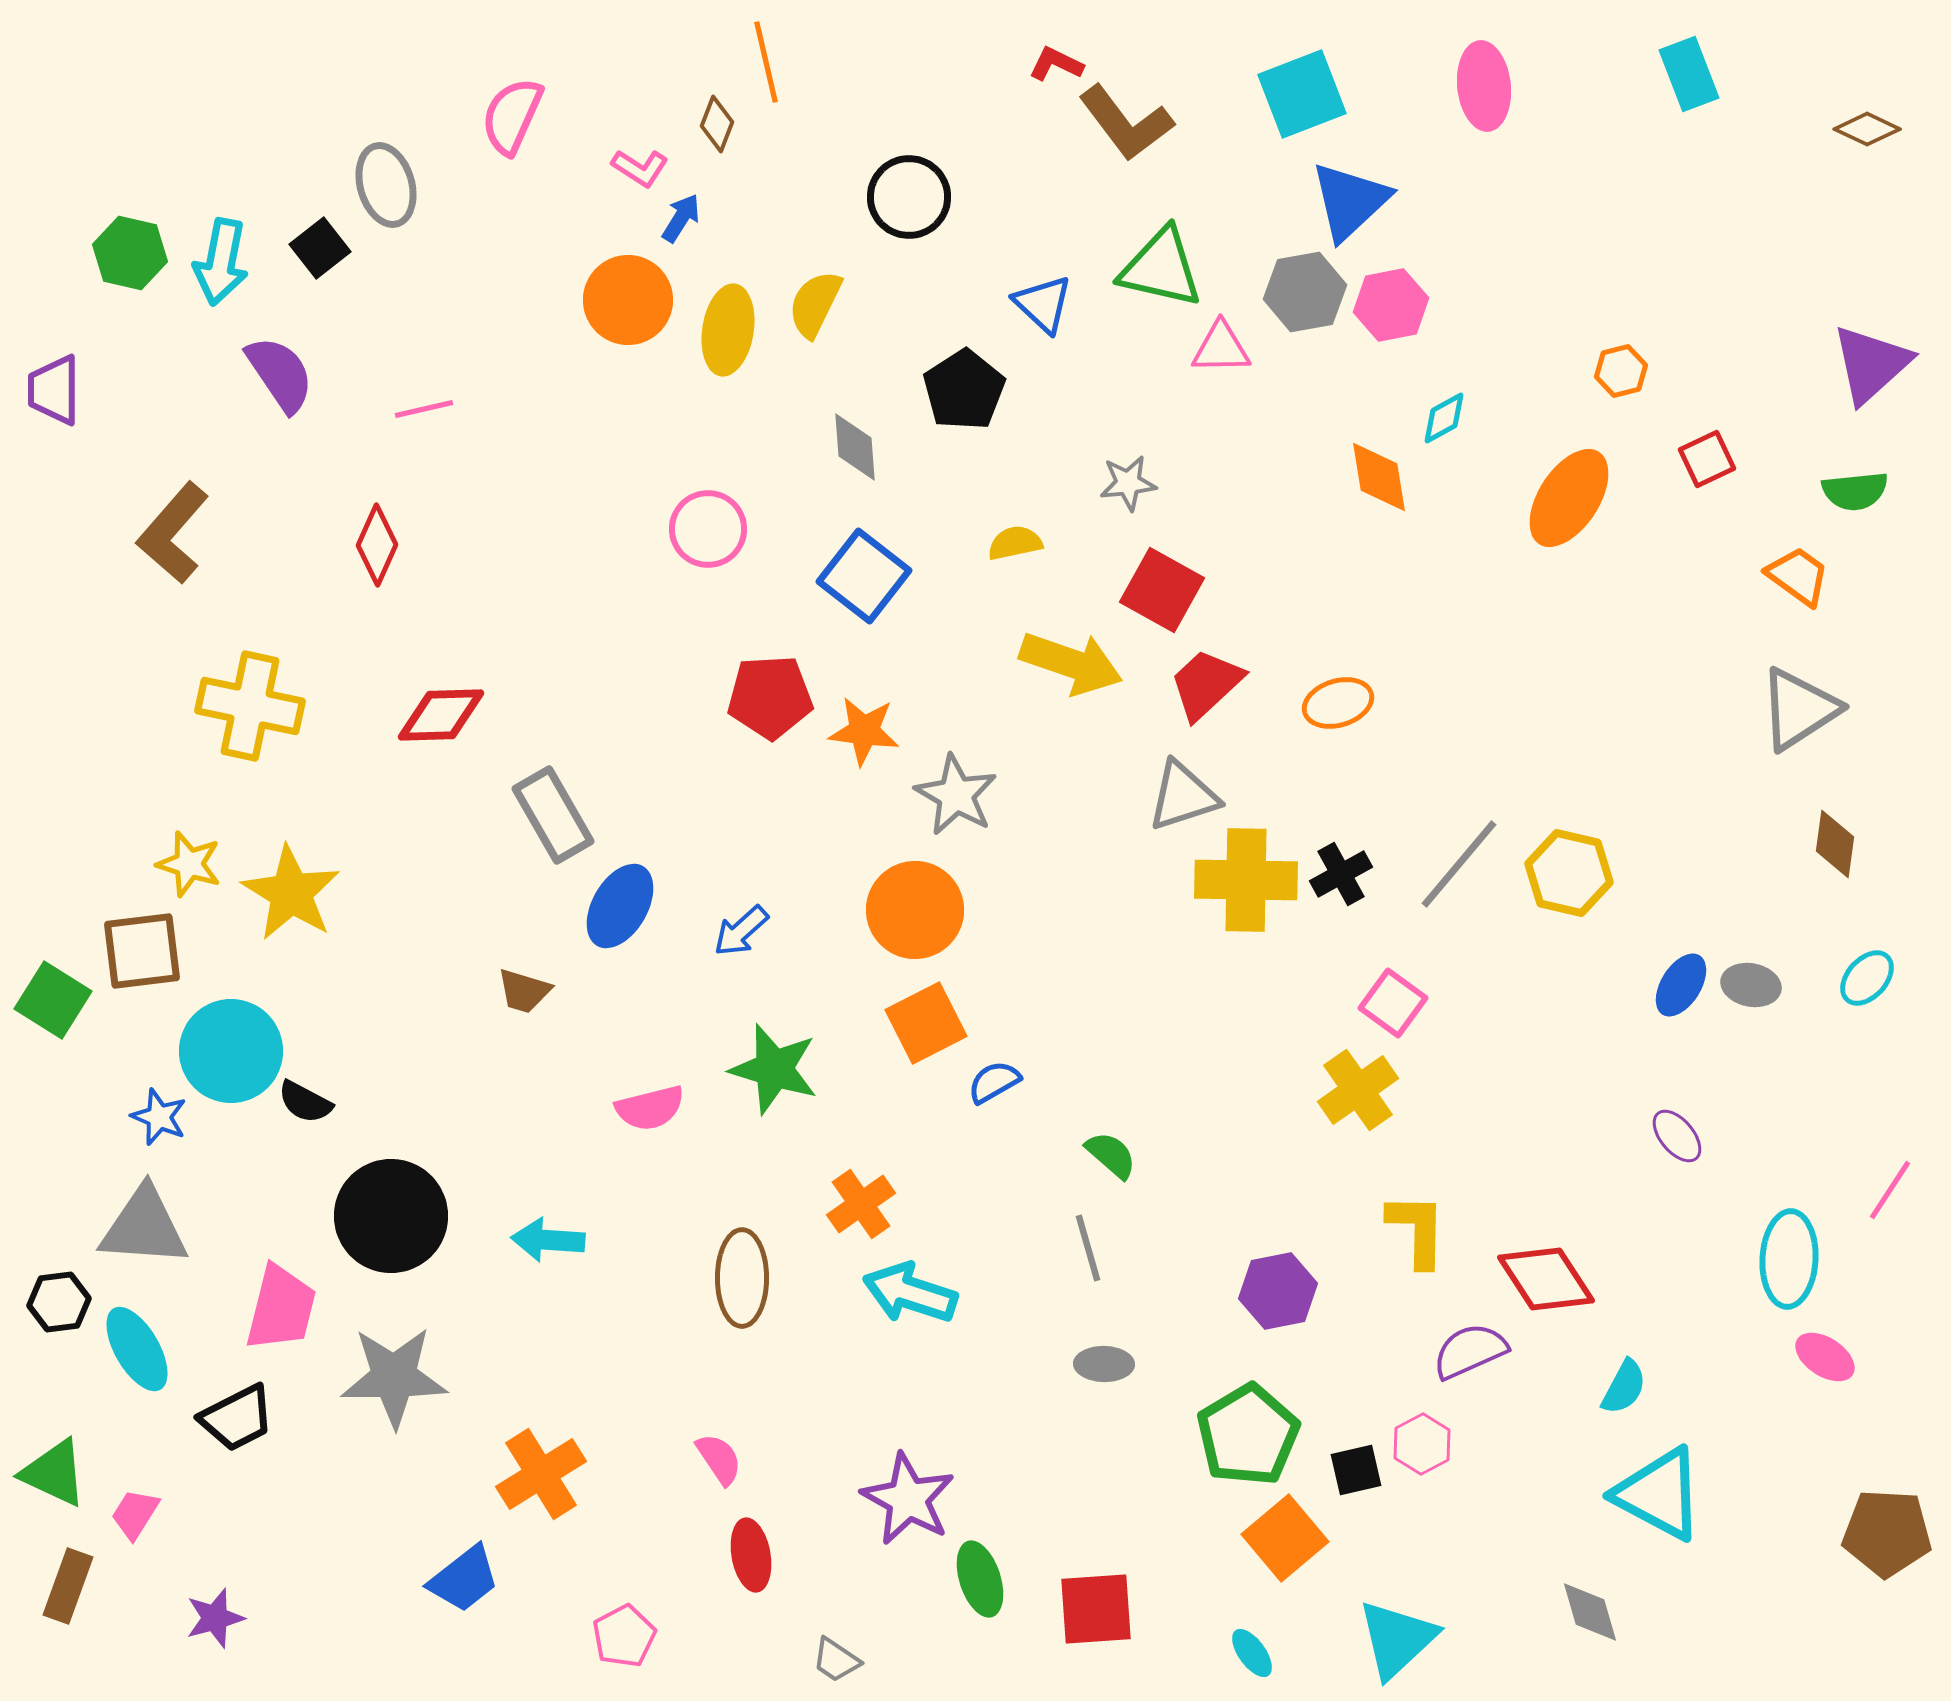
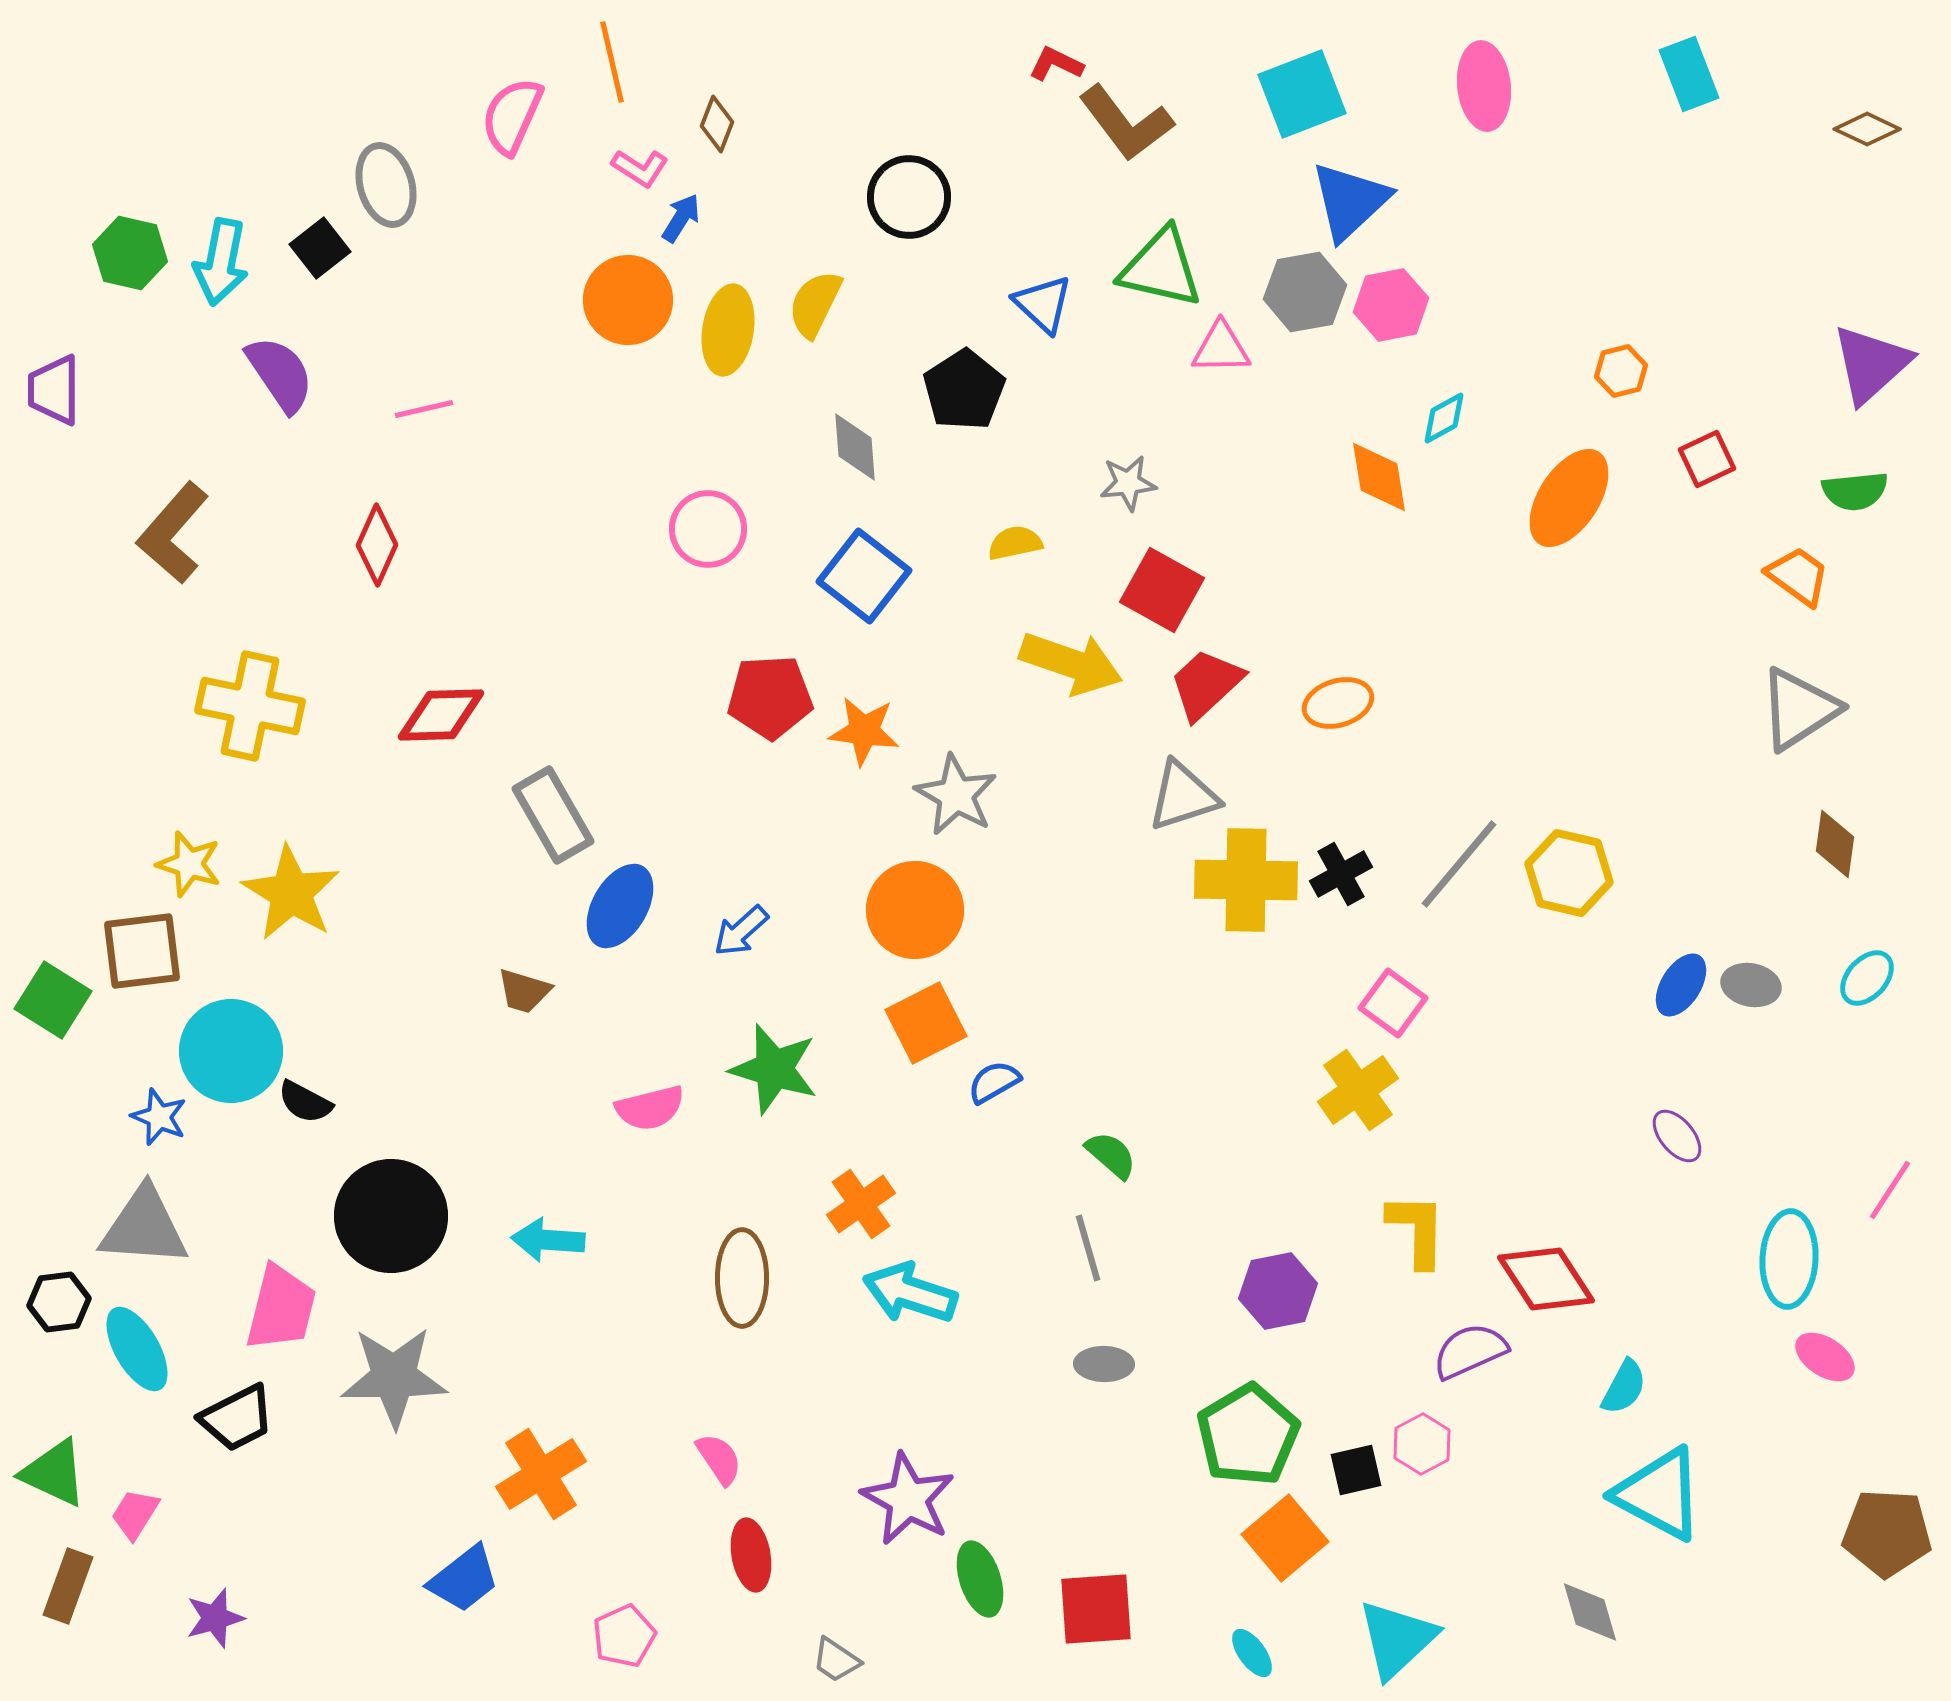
orange line at (766, 62): moved 154 px left
pink pentagon at (624, 1636): rotated 4 degrees clockwise
